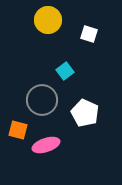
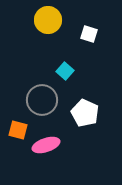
cyan square: rotated 12 degrees counterclockwise
